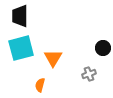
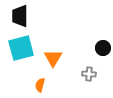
gray cross: rotated 24 degrees clockwise
